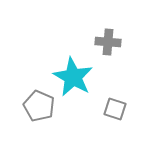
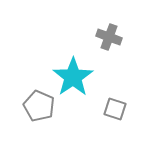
gray cross: moved 1 px right, 5 px up; rotated 15 degrees clockwise
cyan star: rotated 9 degrees clockwise
